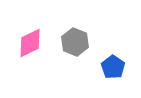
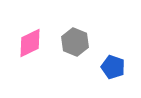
blue pentagon: rotated 15 degrees counterclockwise
